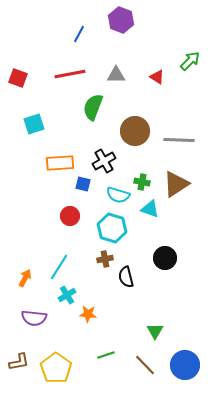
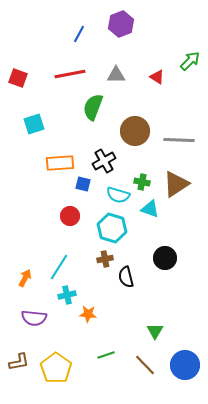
purple hexagon: moved 4 px down; rotated 20 degrees clockwise
cyan cross: rotated 18 degrees clockwise
